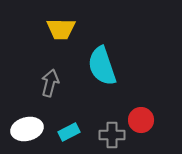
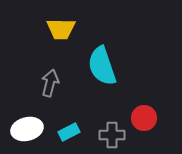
red circle: moved 3 px right, 2 px up
